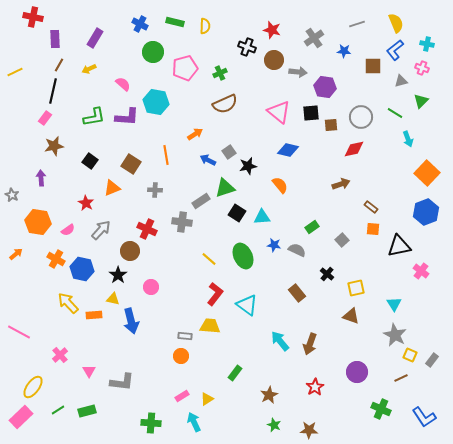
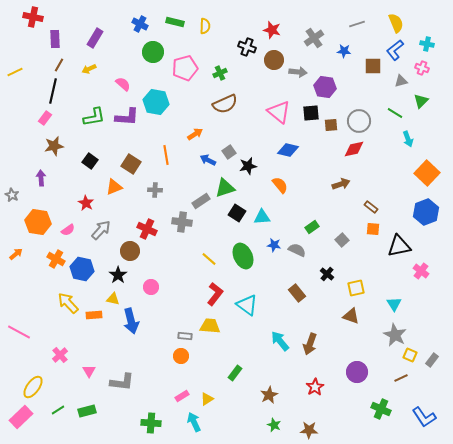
gray circle at (361, 117): moved 2 px left, 4 px down
orange triangle at (112, 188): moved 2 px right, 1 px up
